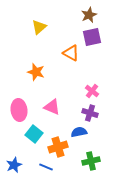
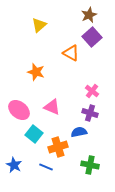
yellow triangle: moved 2 px up
purple square: rotated 30 degrees counterclockwise
pink ellipse: rotated 45 degrees counterclockwise
green cross: moved 1 px left, 4 px down; rotated 24 degrees clockwise
blue star: rotated 21 degrees counterclockwise
